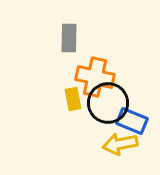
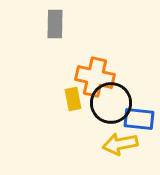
gray rectangle: moved 14 px left, 14 px up
black circle: moved 3 px right
blue rectangle: moved 7 px right, 2 px up; rotated 16 degrees counterclockwise
